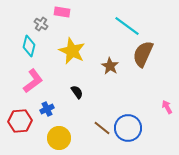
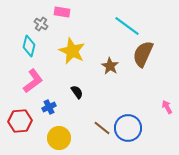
blue cross: moved 2 px right, 2 px up
